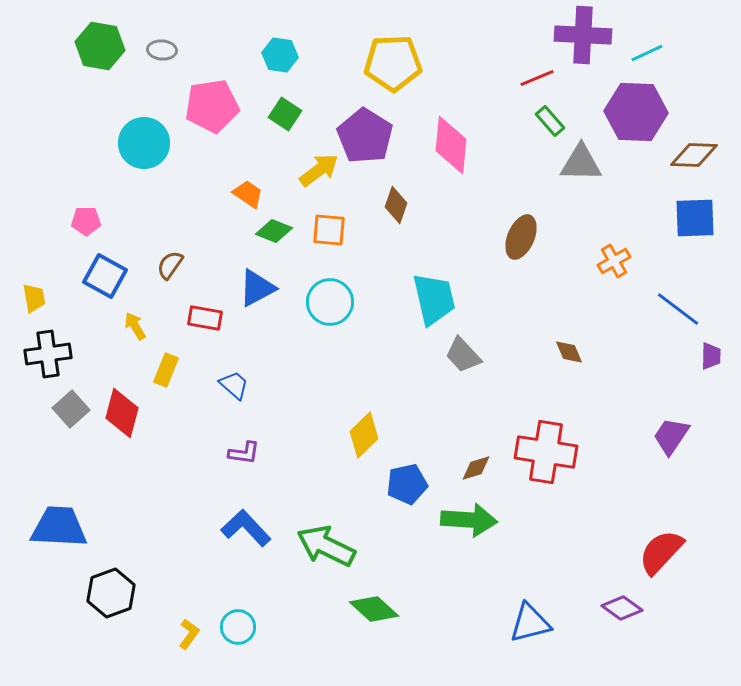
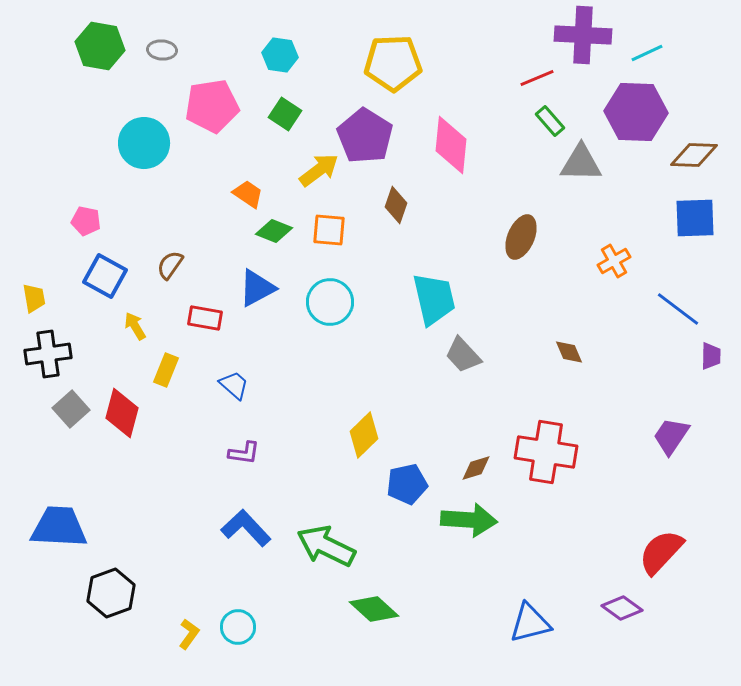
pink pentagon at (86, 221): rotated 12 degrees clockwise
